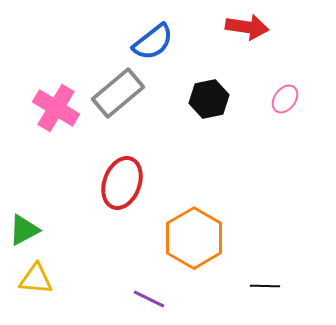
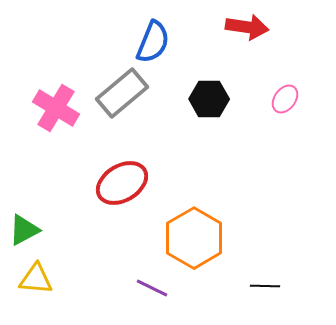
blue semicircle: rotated 30 degrees counterclockwise
gray rectangle: moved 4 px right
black hexagon: rotated 12 degrees clockwise
red ellipse: rotated 39 degrees clockwise
purple line: moved 3 px right, 11 px up
